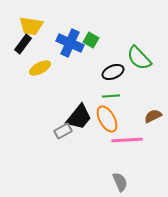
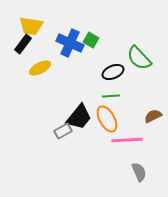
gray semicircle: moved 19 px right, 10 px up
